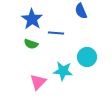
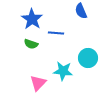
cyan circle: moved 1 px right, 1 px down
pink triangle: moved 1 px down
